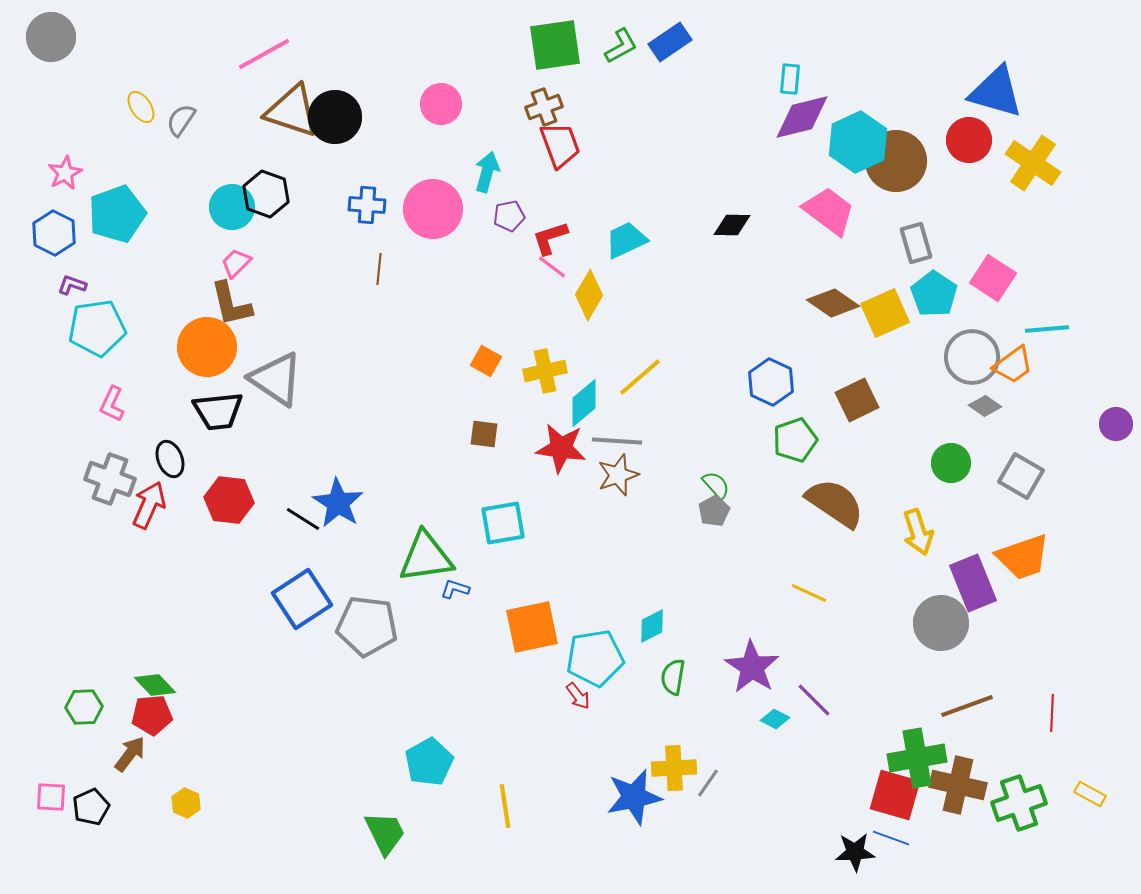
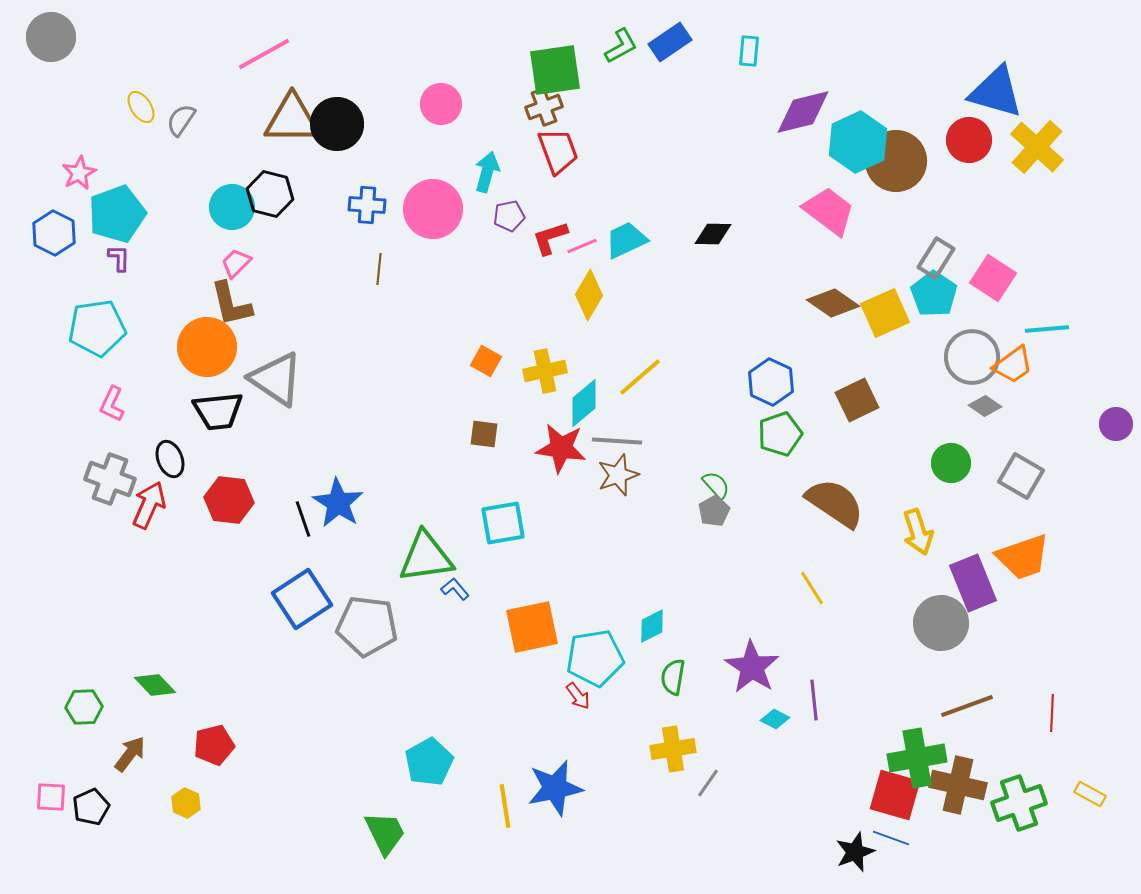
green square at (555, 45): moved 25 px down
cyan rectangle at (790, 79): moved 41 px left, 28 px up
brown triangle at (292, 111): moved 8 px down; rotated 18 degrees counterclockwise
black circle at (335, 117): moved 2 px right, 7 px down
purple diamond at (802, 117): moved 1 px right, 5 px up
red trapezoid at (560, 145): moved 2 px left, 6 px down
yellow cross at (1033, 163): moved 4 px right, 16 px up; rotated 8 degrees clockwise
pink star at (65, 173): moved 14 px right
black hexagon at (266, 194): moved 4 px right; rotated 6 degrees counterclockwise
black diamond at (732, 225): moved 19 px left, 9 px down
gray rectangle at (916, 243): moved 20 px right, 15 px down; rotated 48 degrees clockwise
pink line at (552, 267): moved 30 px right, 21 px up; rotated 60 degrees counterclockwise
purple L-shape at (72, 285): moved 47 px right, 27 px up; rotated 72 degrees clockwise
green pentagon at (795, 440): moved 15 px left, 6 px up
black line at (303, 519): rotated 39 degrees clockwise
blue L-shape at (455, 589): rotated 32 degrees clockwise
yellow line at (809, 593): moved 3 px right, 5 px up; rotated 33 degrees clockwise
purple line at (814, 700): rotated 39 degrees clockwise
red pentagon at (152, 715): moved 62 px right, 30 px down; rotated 9 degrees counterclockwise
yellow cross at (674, 768): moved 1 px left, 19 px up; rotated 6 degrees counterclockwise
blue star at (634, 797): moved 79 px left, 9 px up
black star at (855, 852): rotated 18 degrees counterclockwise
